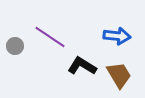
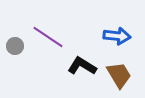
purple line: moved 2 px left
